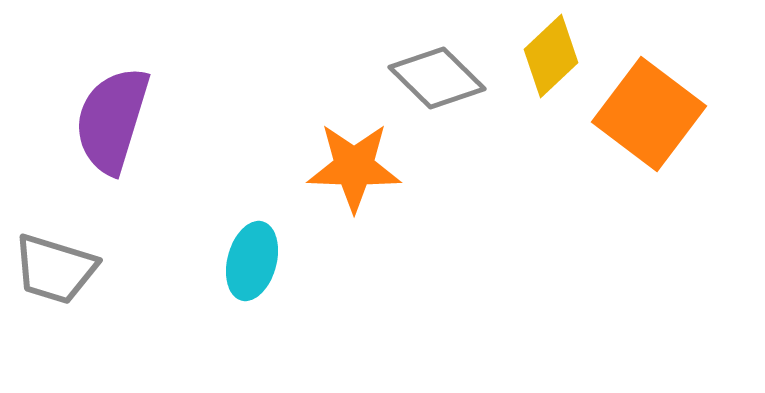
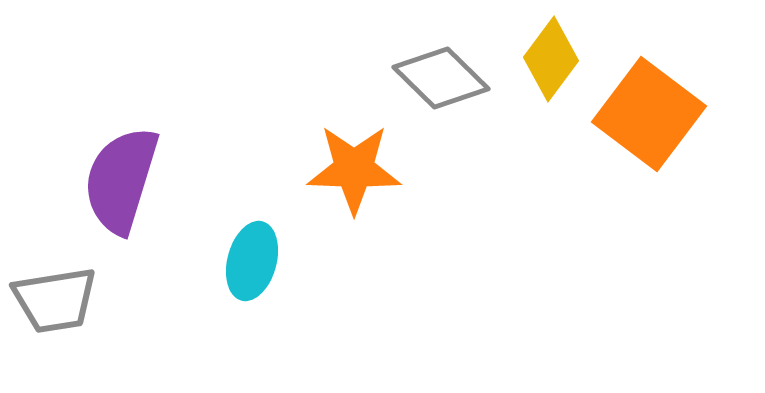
yellow diamond: moved 3 px down; rotated 10 degrees counterclockwise
gray diamond: moved 4 px right
purple semicircle: moved 9 px right, 60 px down
orange star: moved 2 px down
gray trapezoid: moved 31 px down; rotated 26 degrees counterclockwise
